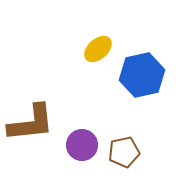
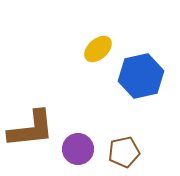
blue hexagon: moved 1 px left, 1 px down
brown L-shape: moved 6 px down
purple circle: moved 4 px left, 4 px down
